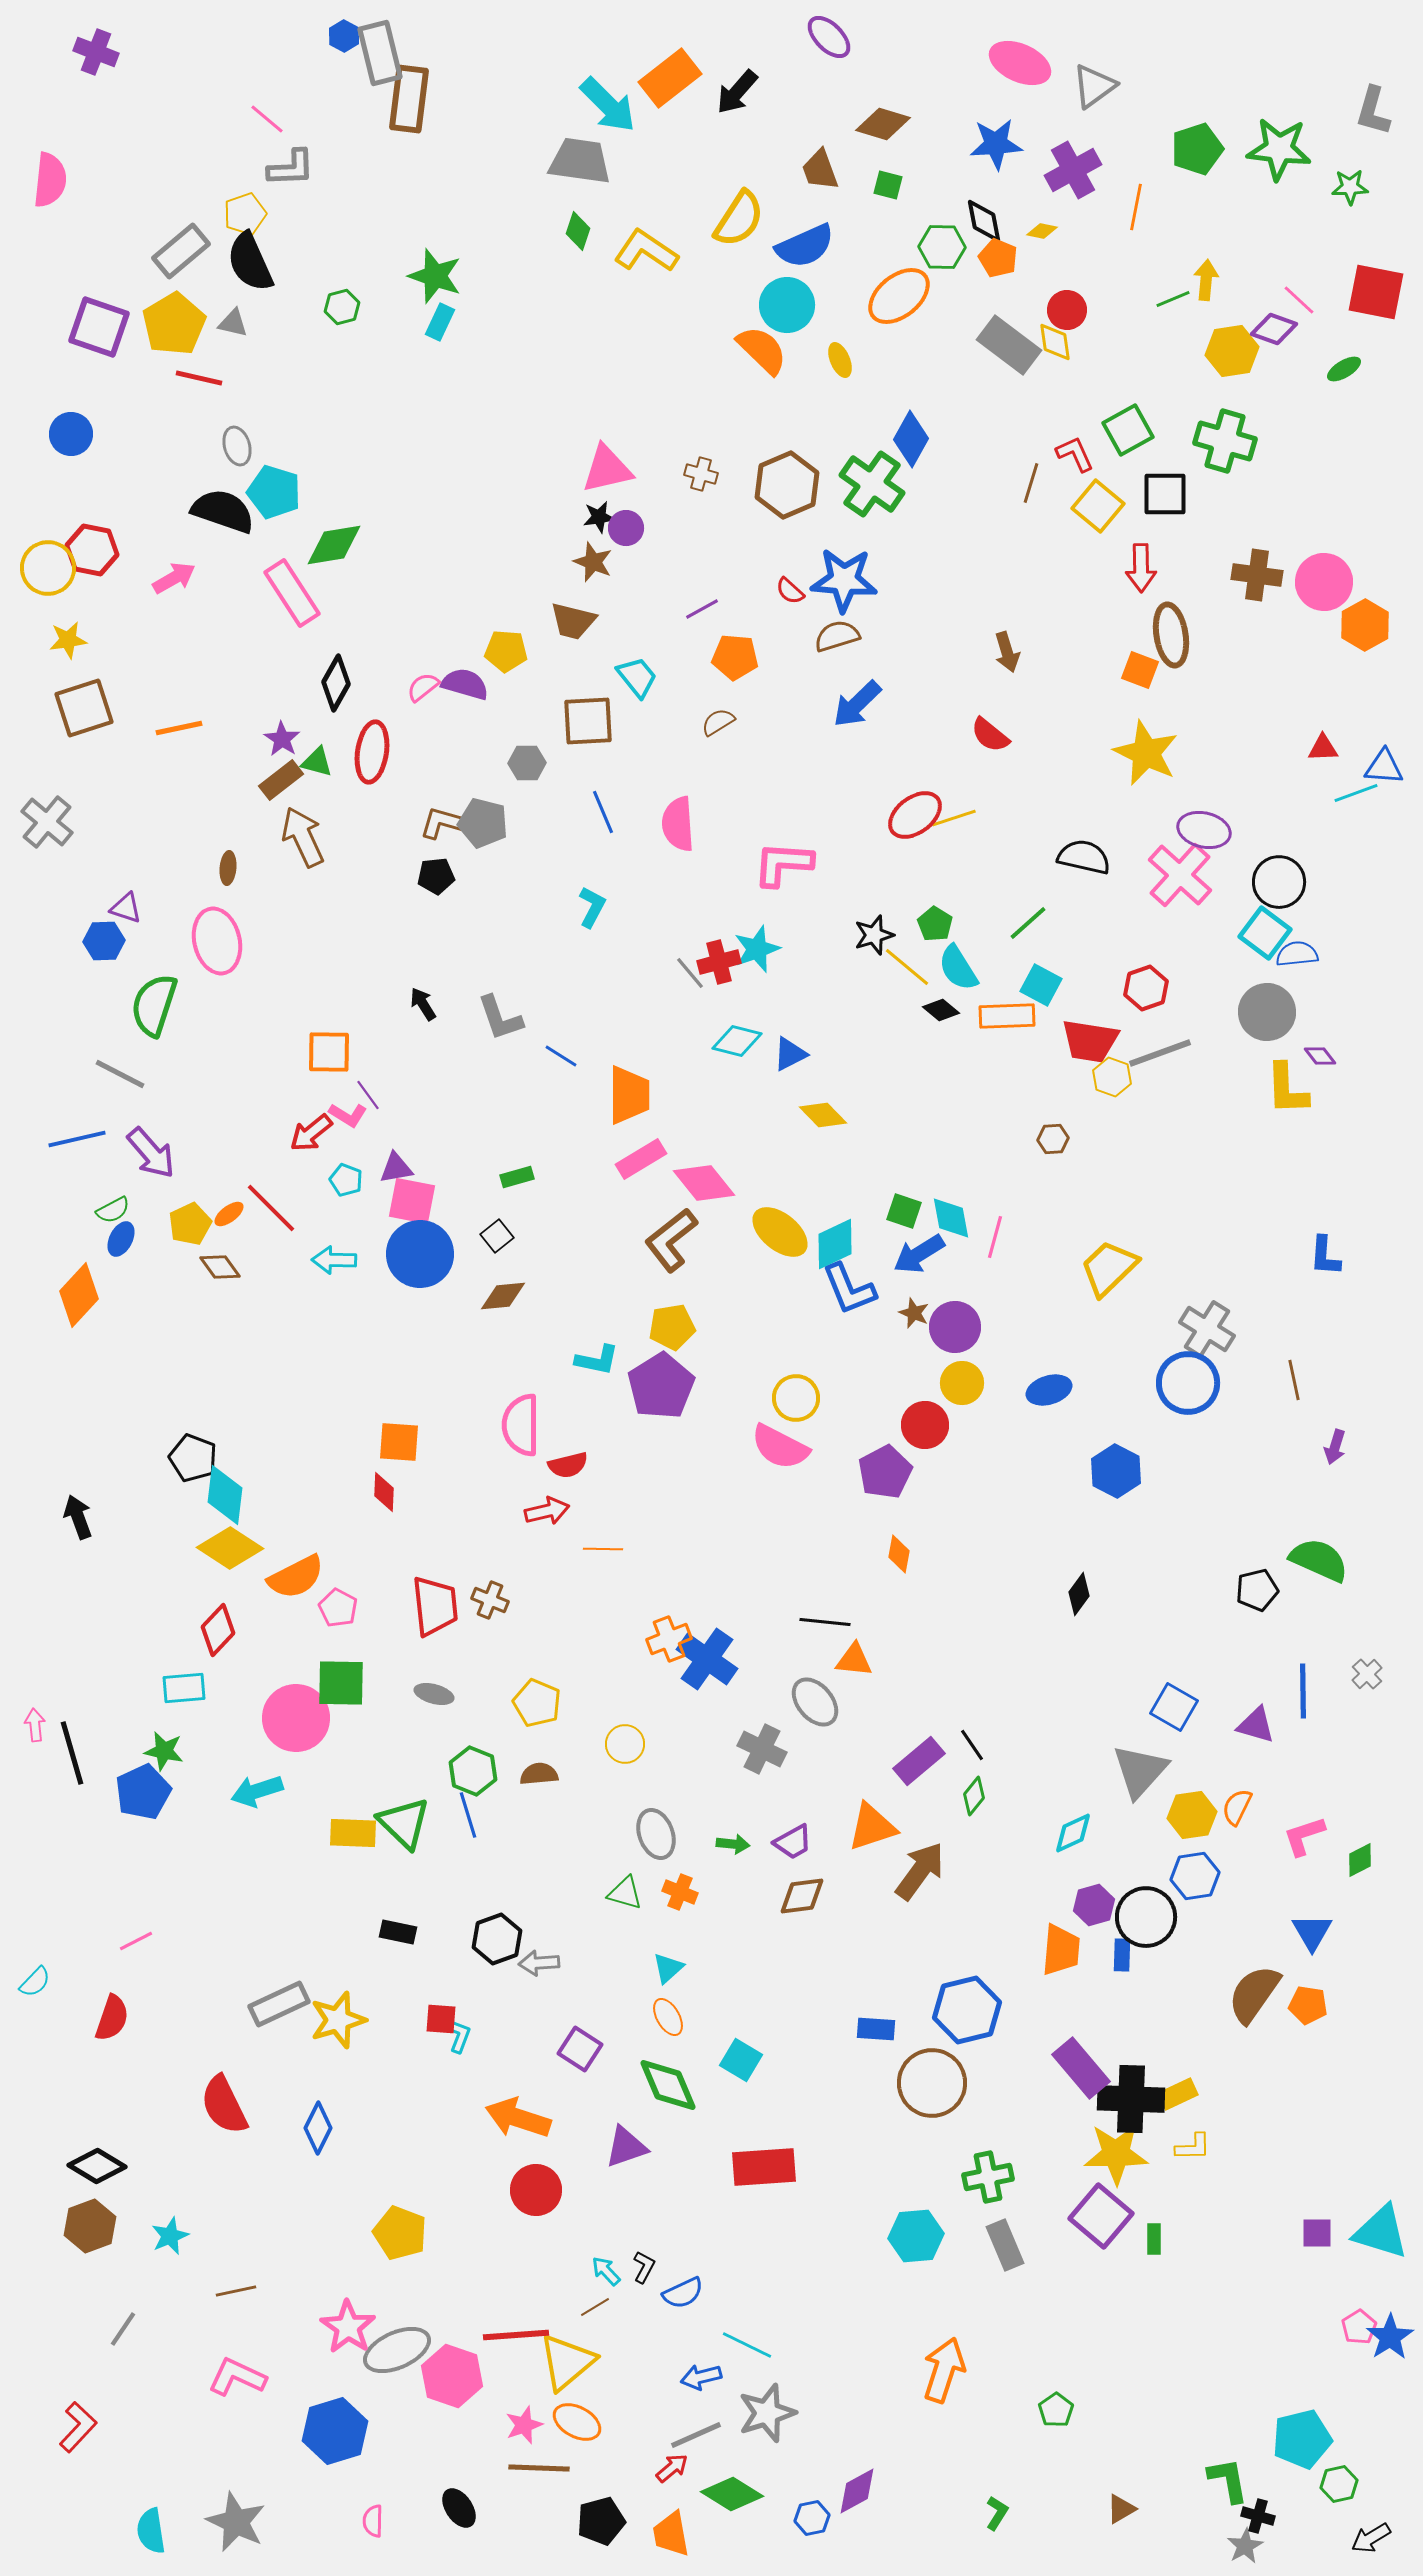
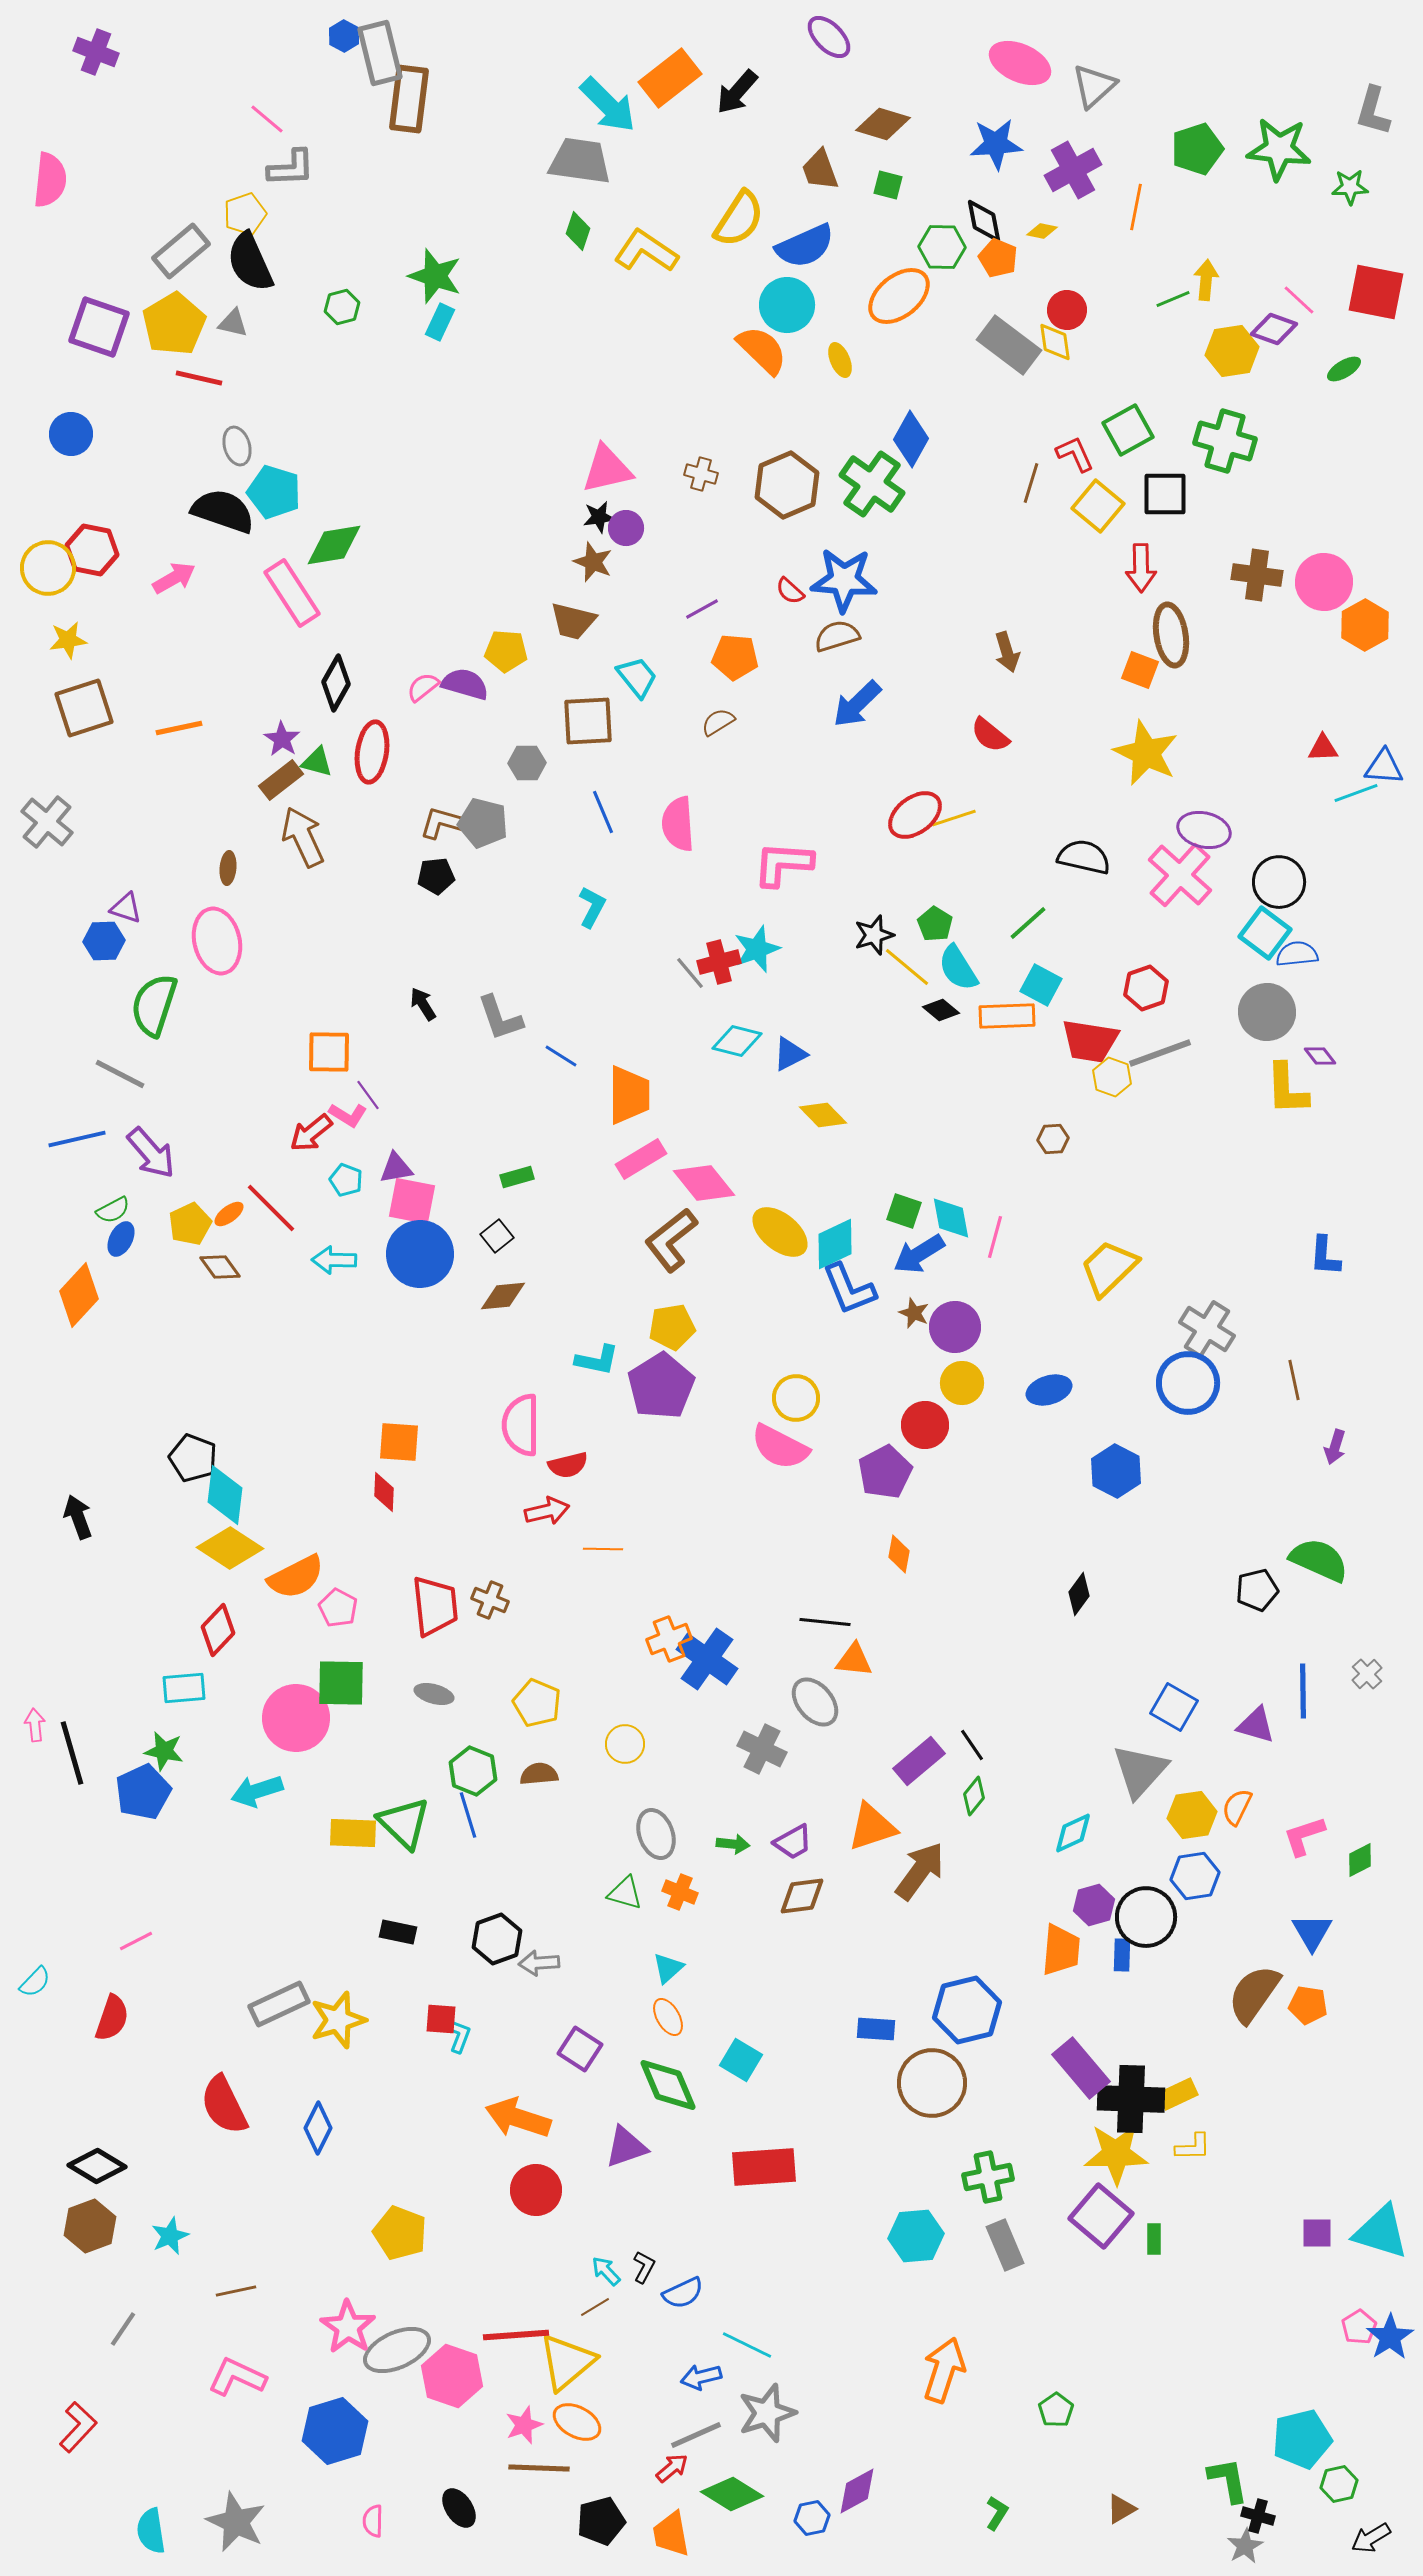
gray triangle at (1094, 86): rotated 6 degrees counterclockwise
